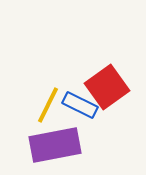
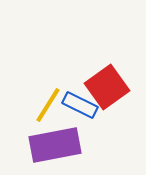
yellow line: rotated 6 degrees clockwise
